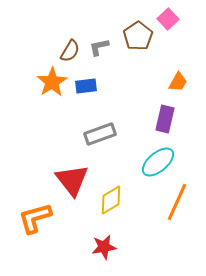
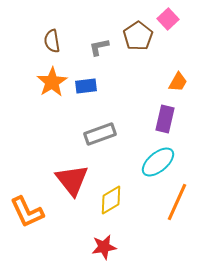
brown semicircle: moved 18 px left, 10 px up; rotated 140 degrees clockwise
orange L-shape: moved 8 px left, 6 px up; rotated 99 degrees counterclockwise
